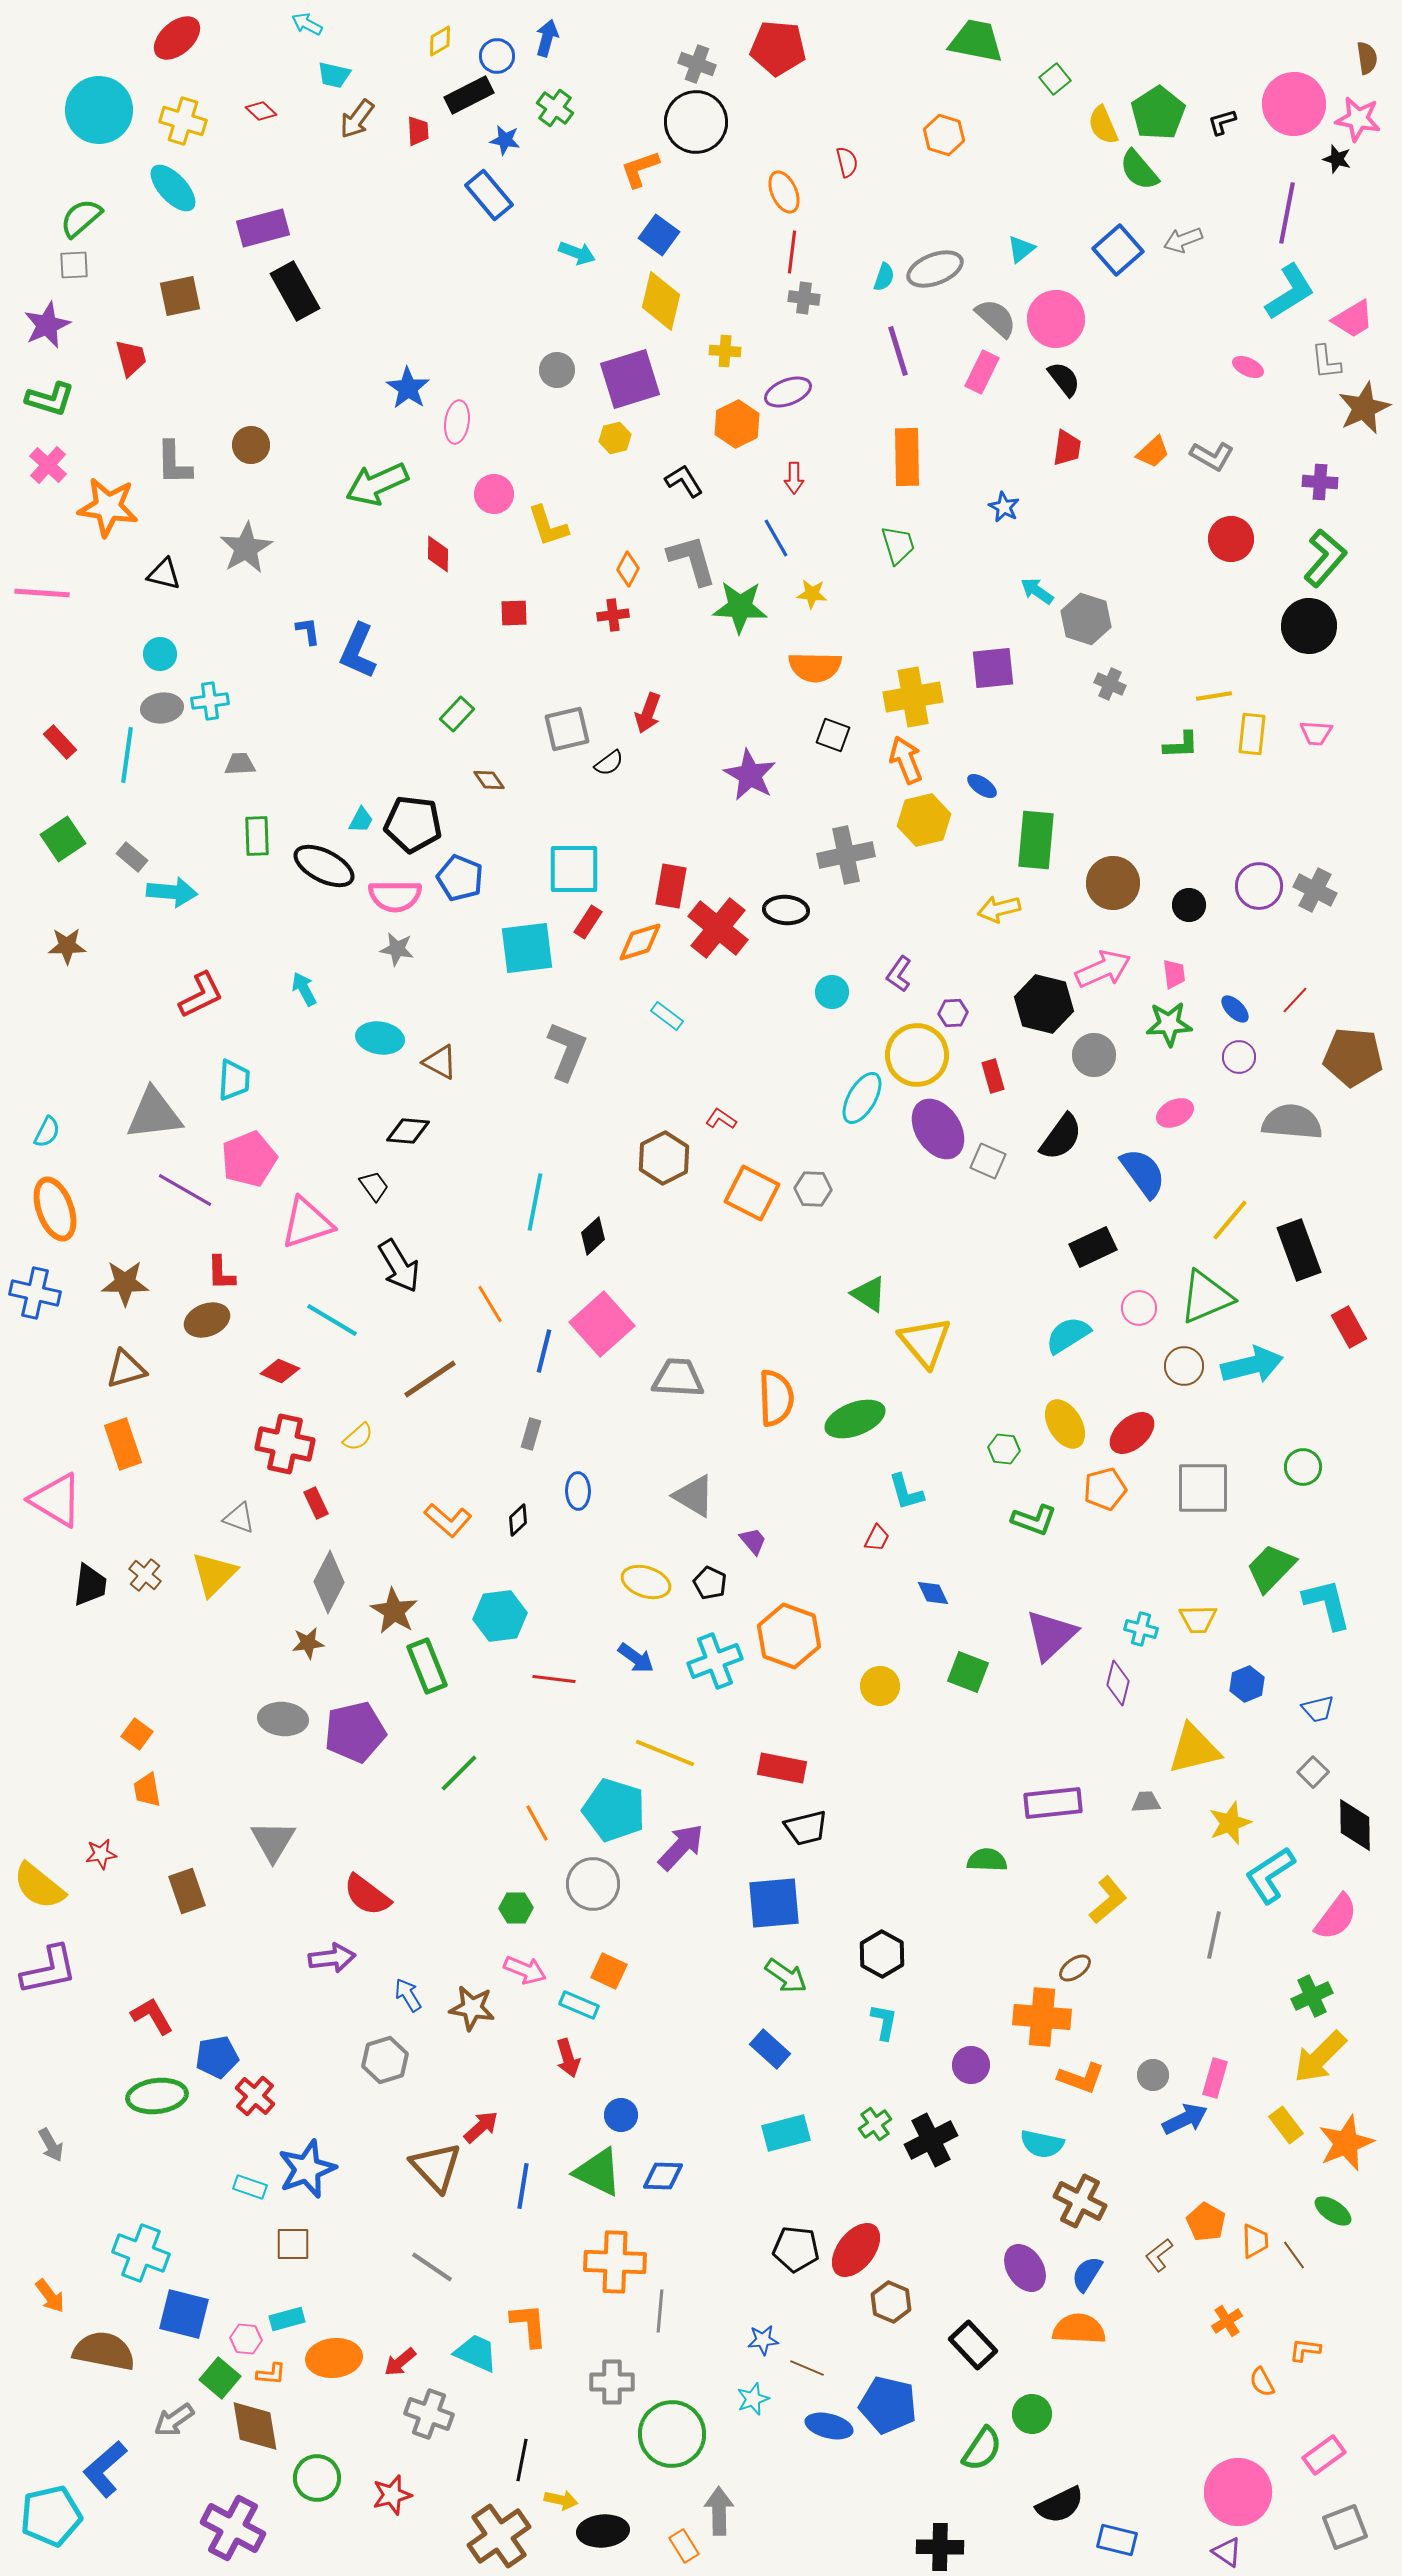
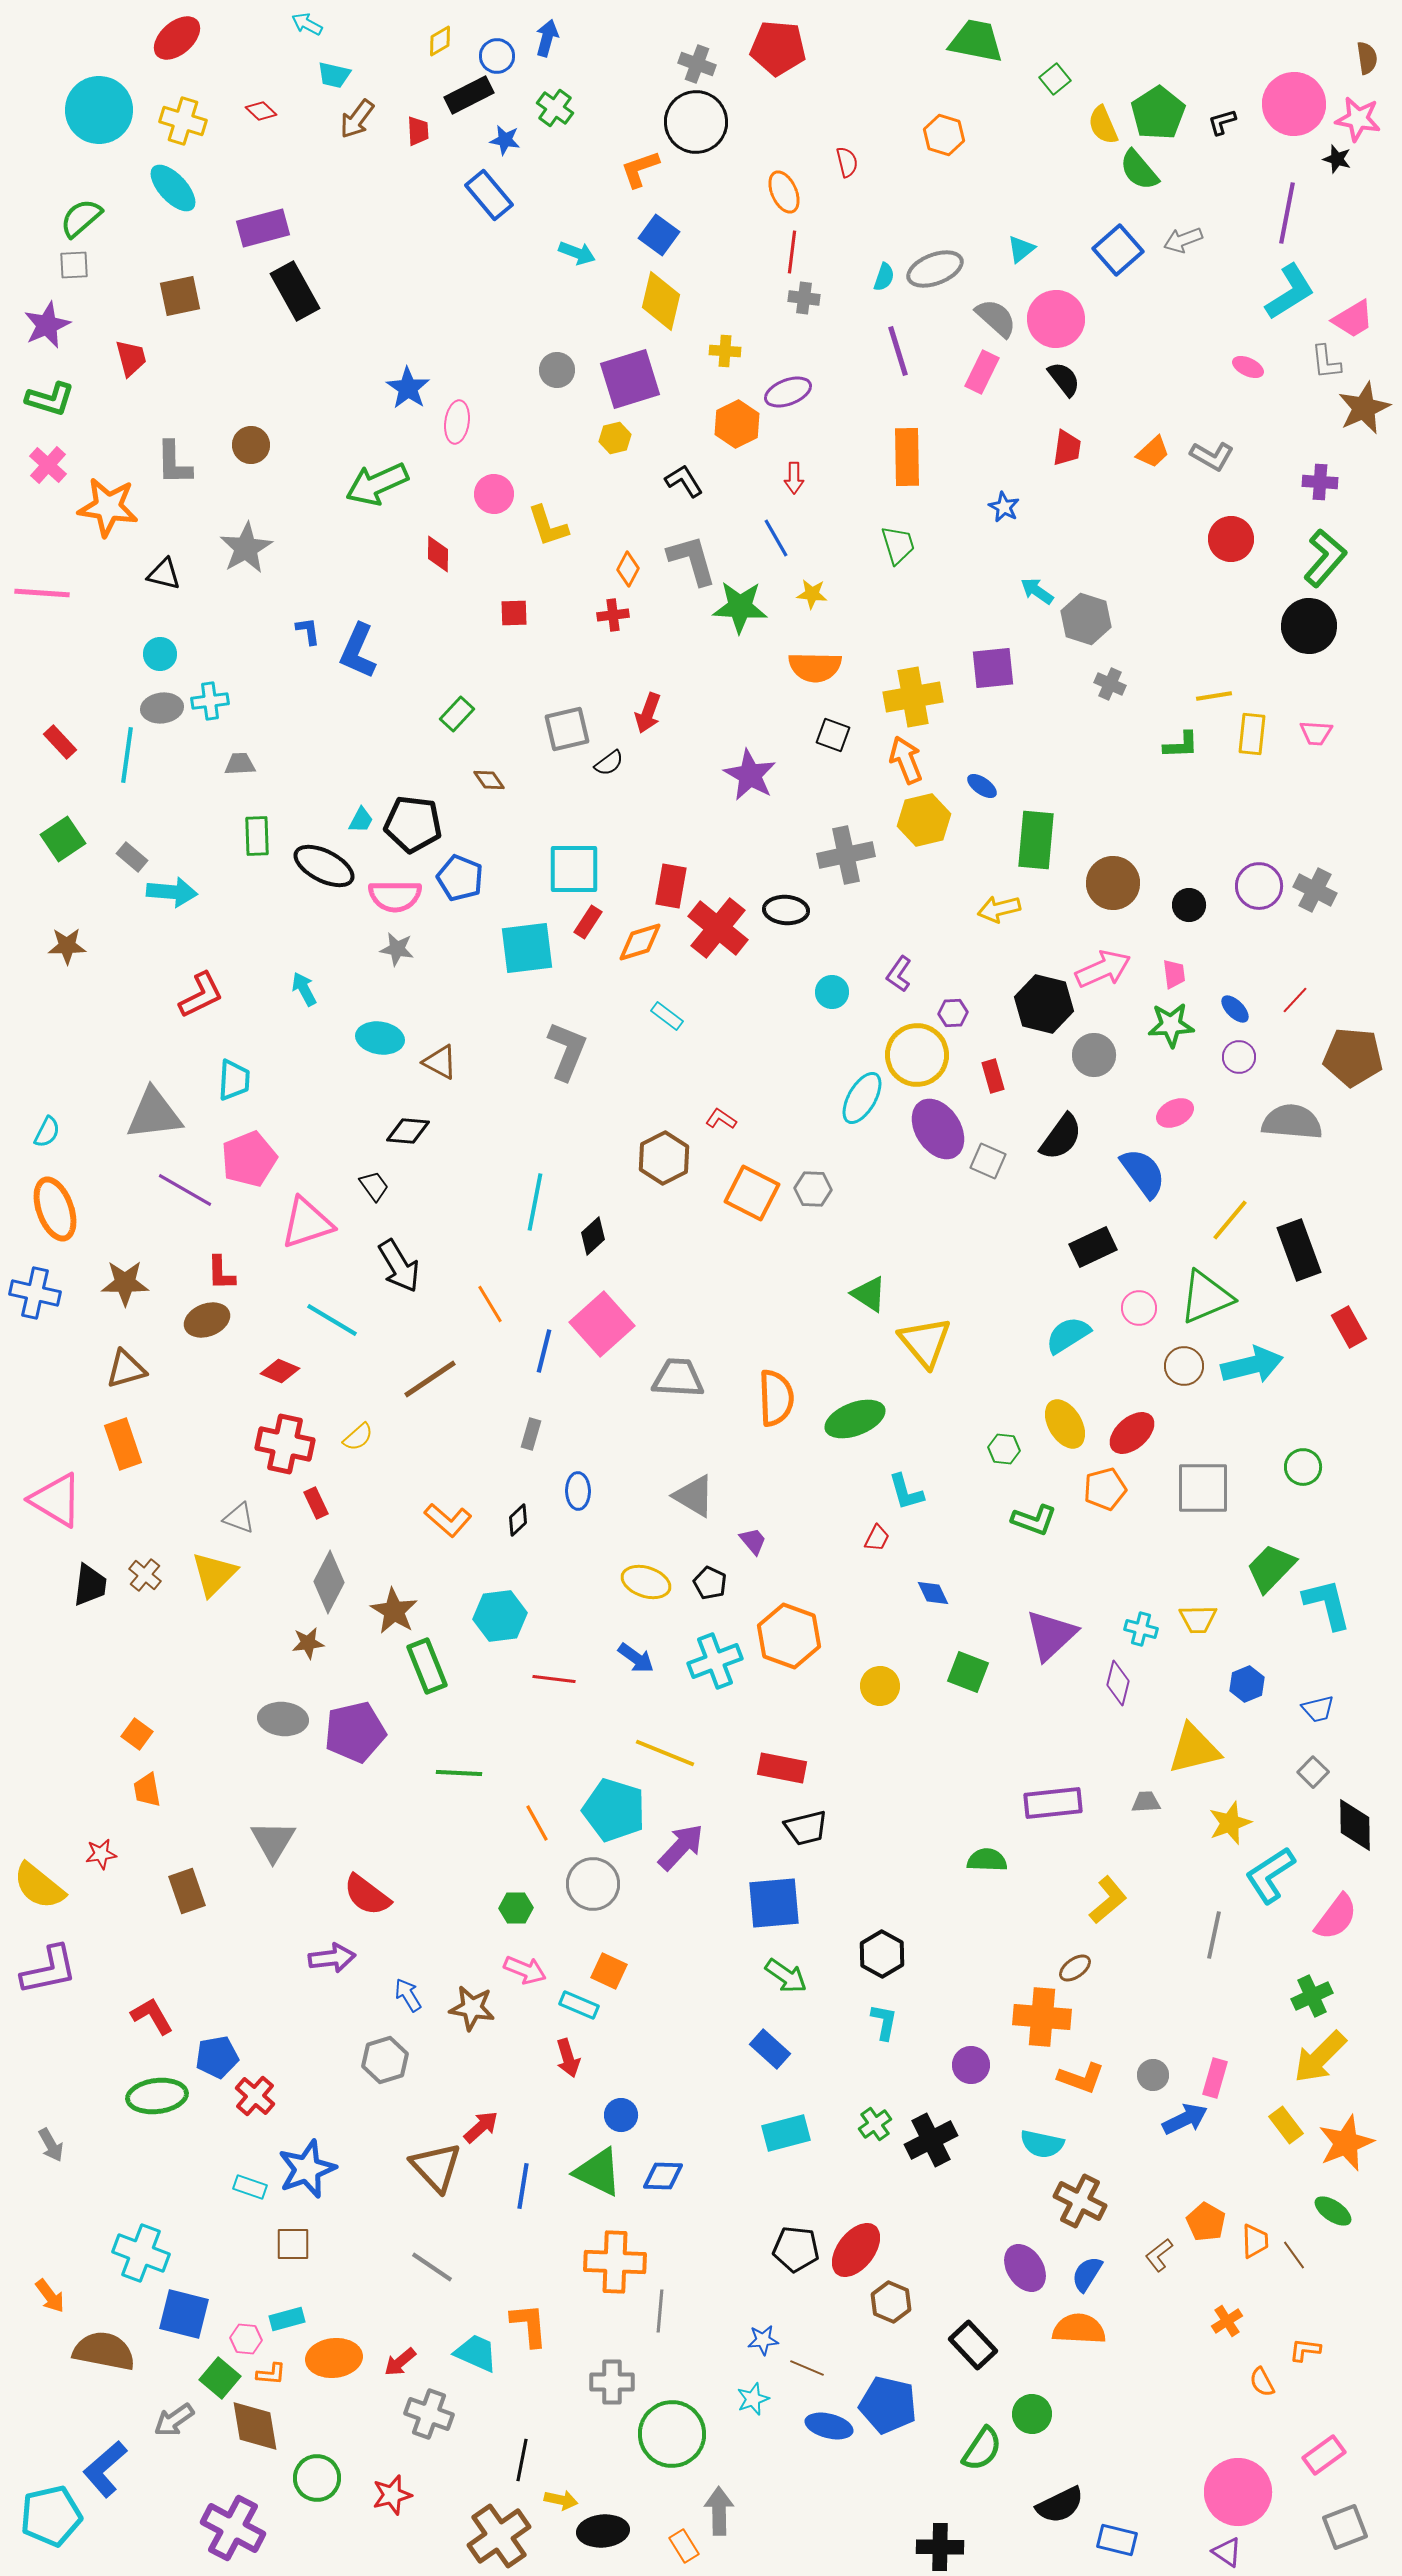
green star at (1169, 1024): moved 2 px right, 1 px down
green line at (459, 1773): rotated 48 degrees clockwise
